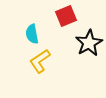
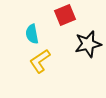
red square: moved 1 px left, 1 px up
black star: moved 1 px left, 1 px down; rotated 16 degrees clockwise
